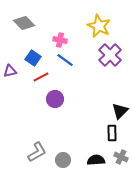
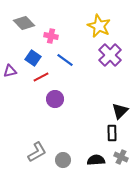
pink cross: moved 9 px left, 4 px up
